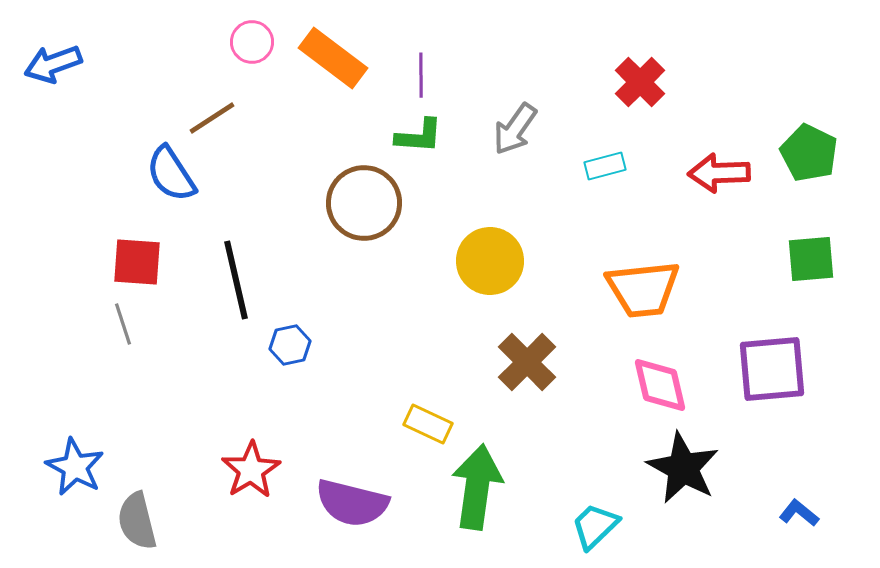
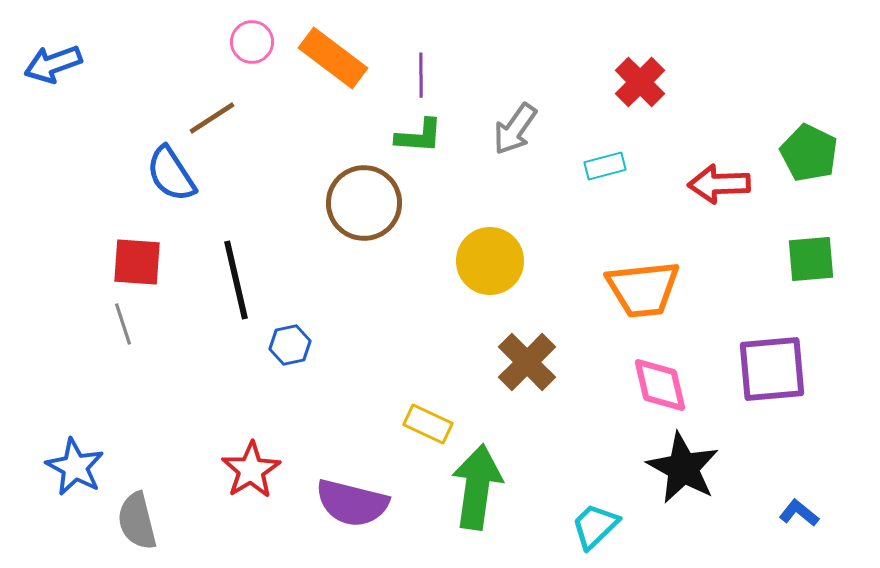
red arrow: moved 11 px down
